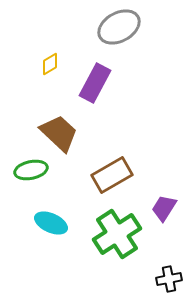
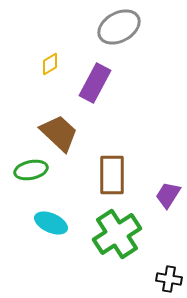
brown rectangle: rotated 60 degrees counterclockwise
purple trapezoid: moved 4 px right, 13 px up
black cross: rotated 20 degrees clockwise
